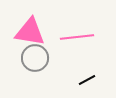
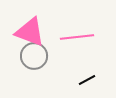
pink triangle: rotated 12 degrees clockwise
gray circle: moved 1 px left, 2 px up
